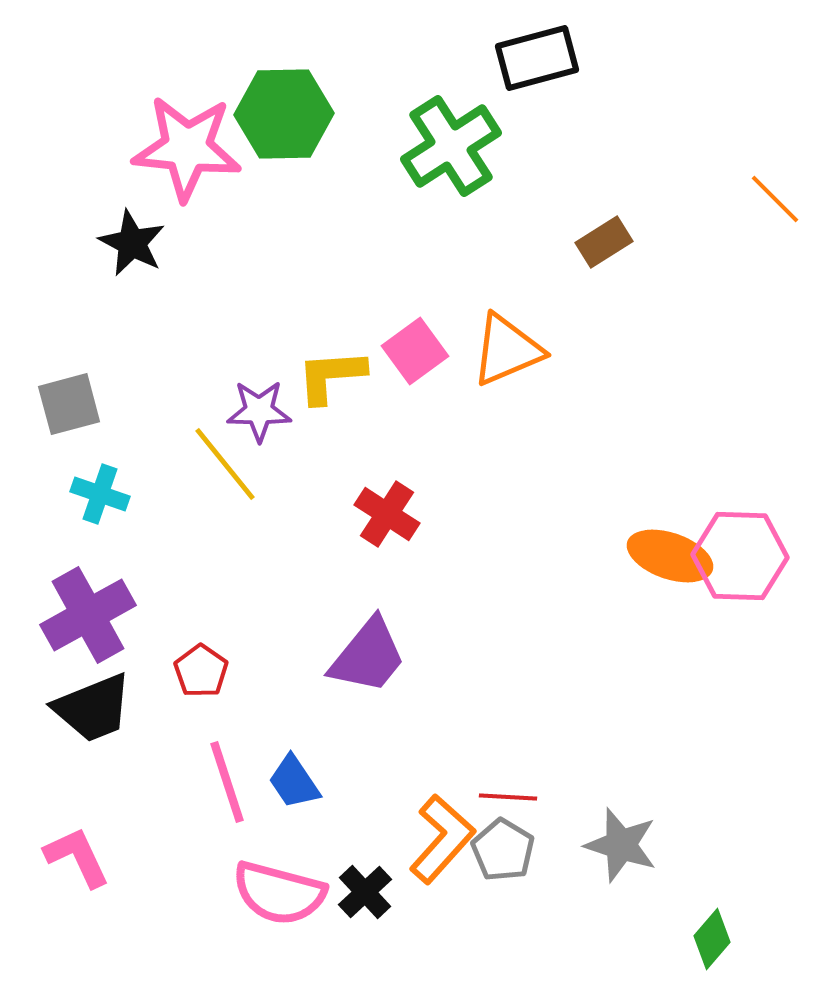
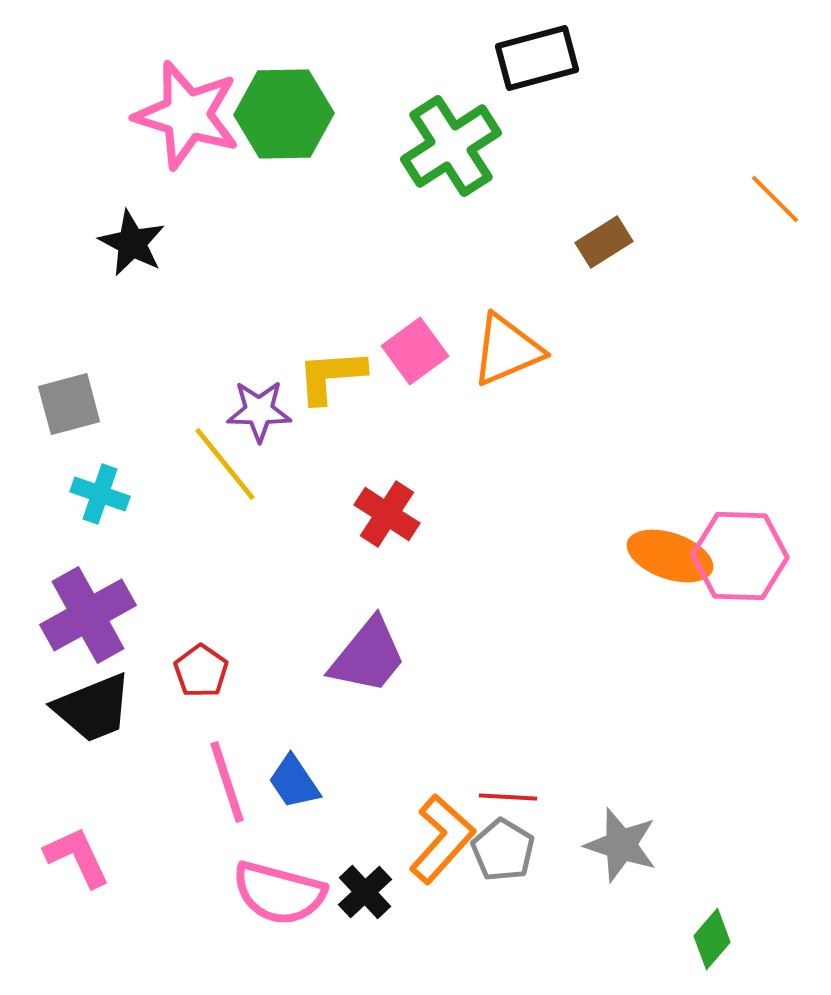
pink star: moved 33 px up; rotated 11 degrees clockwise
